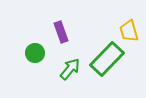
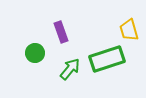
yellow trapezoid: moved 1 px up
green rectangle: rotated 28 degrees clockwise
